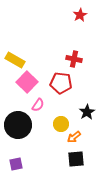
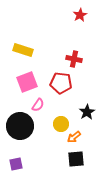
yellow rectangle: moved 8 px right, 10 px up; rotated 12 degrees counterclockwise
pink square: rotated 25 degrees clockwise
black circle: moved 2 px right, 1 px down
